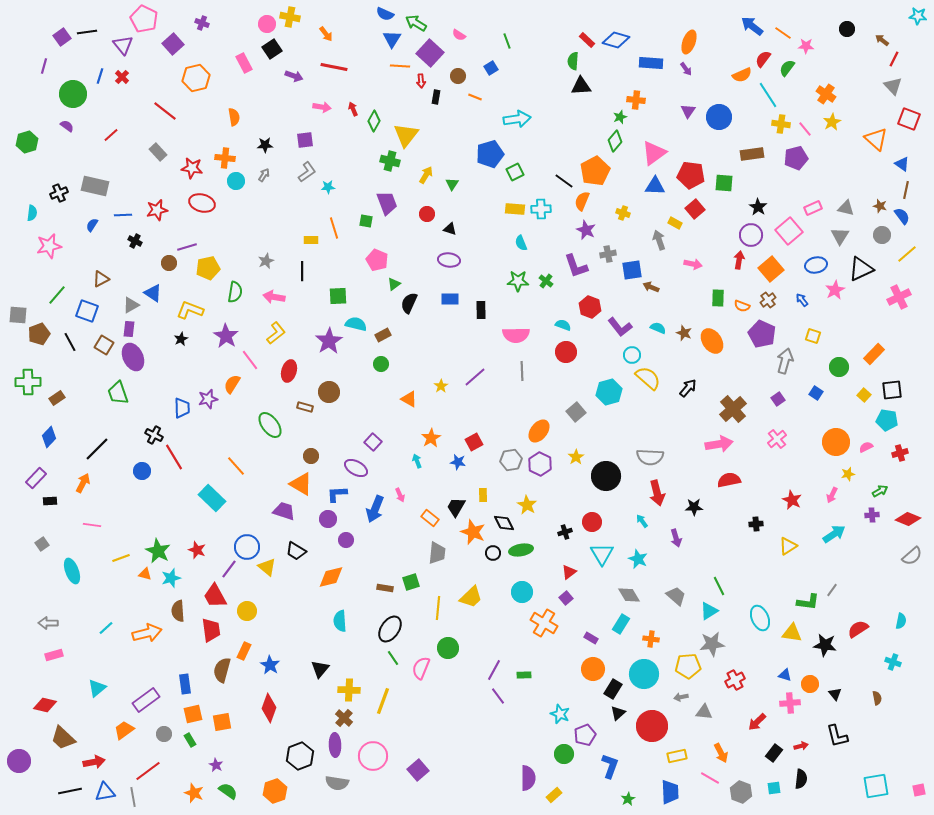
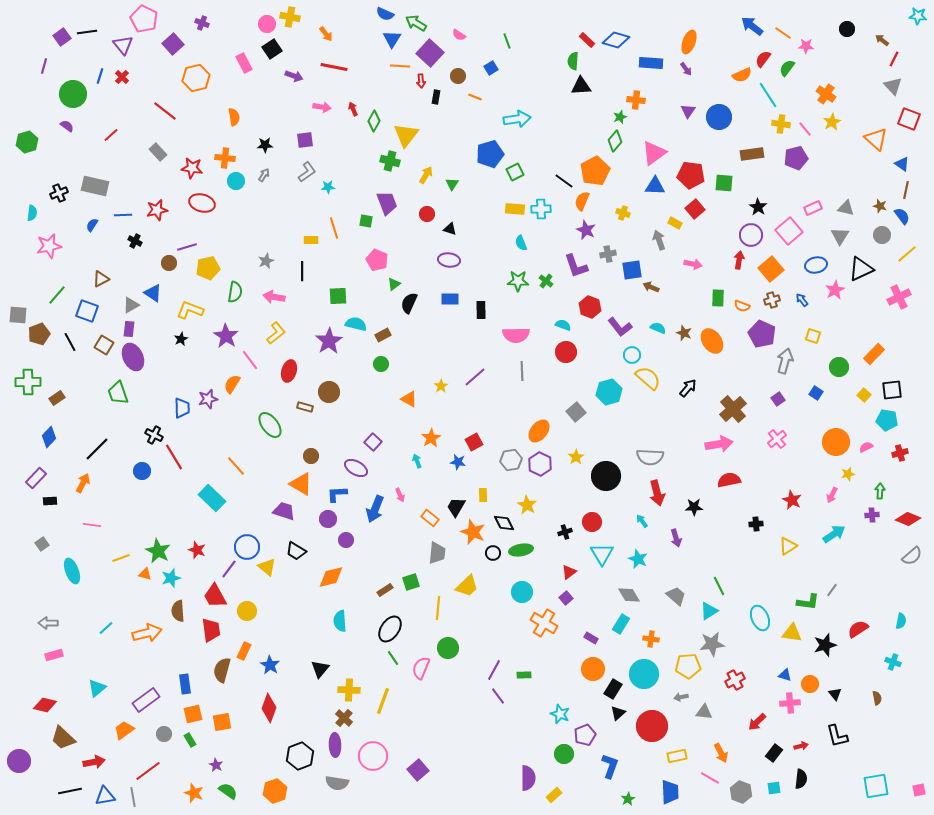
brown cross at (768, 300): moved 4 px right; rotated 21 degrees clockwise
green arrow at (880, 491): rotated 56 degrees counterclockwise
brown rectangle at (385, 588): moved 2 px down; rotated 42 degrees counterclockwise
yellow trapezoid at (471, 597): moved 4 px left, 11 px up
black star at (825, 645): rotated 25 degrees counterclockwise
blue triangle at (105, 792): moved 4 px down
